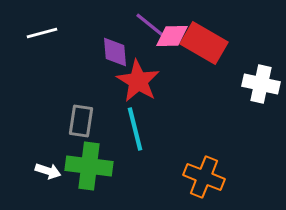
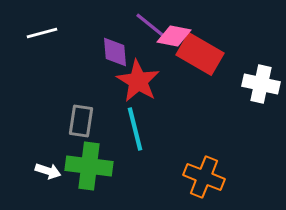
pink diamond: moved 2 px right; rotated 12 degrees clockwise
red rectangle: moved 4 px left, 11 px down
